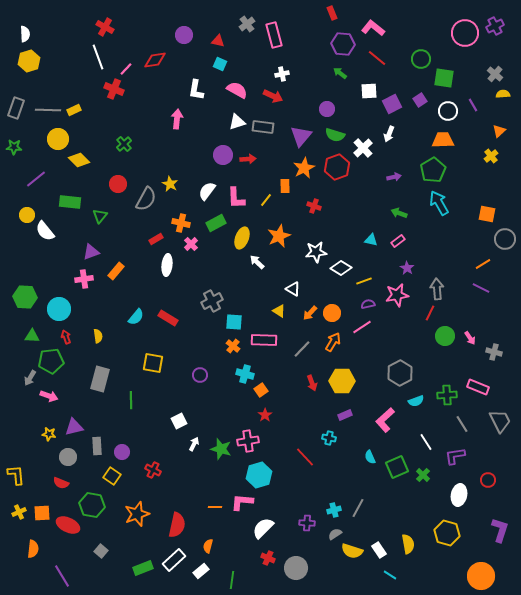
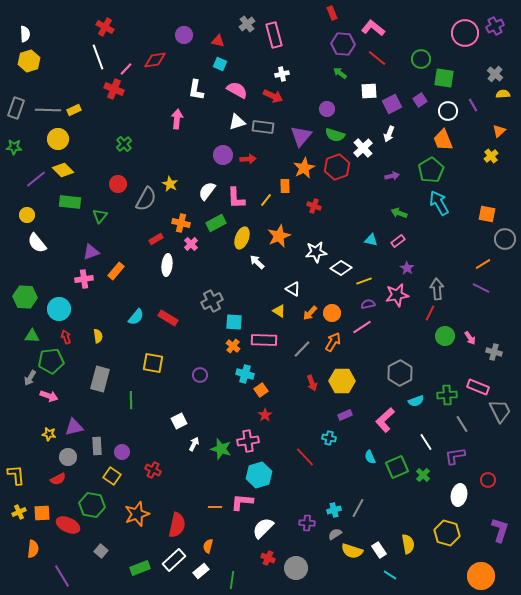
orange trapezoid at (443, 140): rotated 110 degrees counterclockwise
yellow diamond at (79, 160): moved 16 px left, 10 px down
green pentagon at (433, 170): moved 2 px left
purple arrow at (394, 177): moved 2 px left, 1 px up
white semicircle at (45, 231): moved 8 px left, 12 px down
gray trapezoid at (500, 421): moved 10 px up
red semicircle at (61, 483): moved 3 px left, 4 px up; rotated 49 degrees counterclockwise
green rectangle at (143, 568): moved 3 px left
